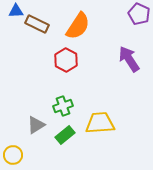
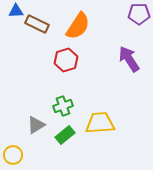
purple pentagon: rotated 25 degrees counterclockwise
red hexagon: rotated 15 degrees clockwise
